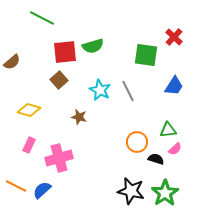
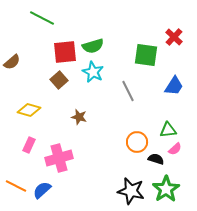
cyan star: moved 7 px left, 18 px up
green star: moved 1 px right, 4 px up
